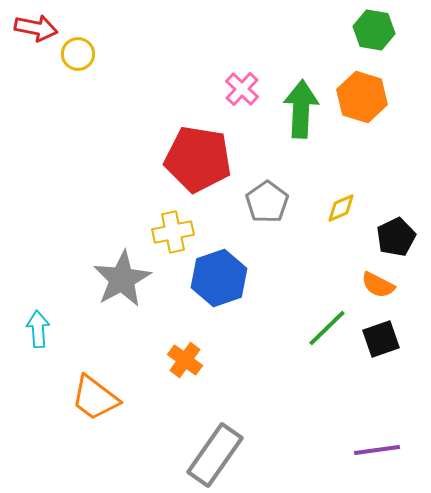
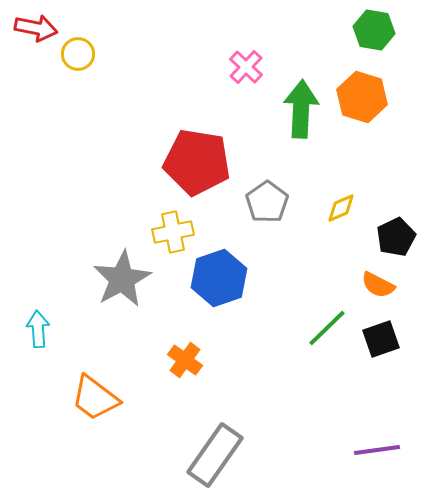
pink cross: moved 4 px right, 22 px up
red pentagon: moved 1 px left, 3 px down
